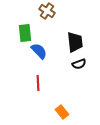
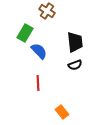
green rectangle: rotated 36 degrees clockwise
black semicircle: moved 4 px left, 1 px down
